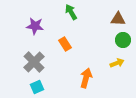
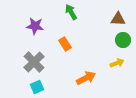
orange arrow: rotated 48 degrees clockwise
